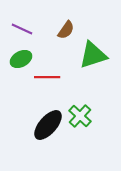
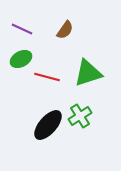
brown semicircle: moved 1 px left
green triangle: moved 5 px left, 18 px down
red line: rotated 15 degrees clockwise
green cross: rotated 15 degrees clockwise
